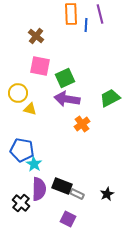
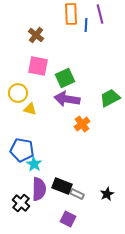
brown cross: moved 1 px up
pink square: moved 2 px left
